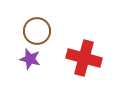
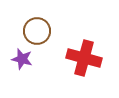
purple star: moved 8 px left
